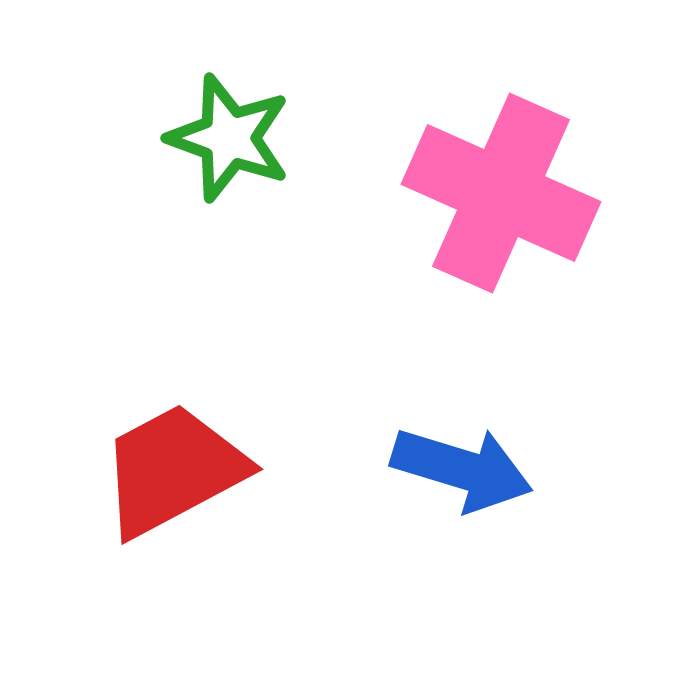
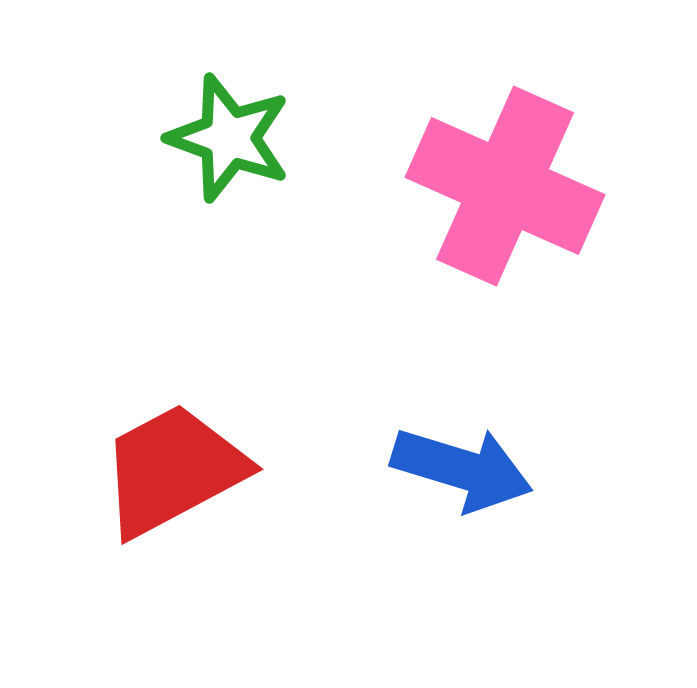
pink cross: moved 4 px right, 7 px up
